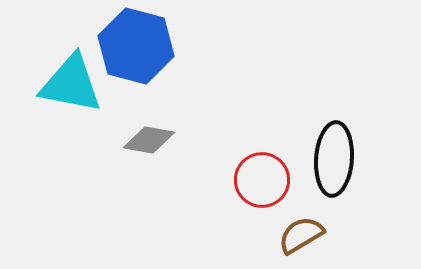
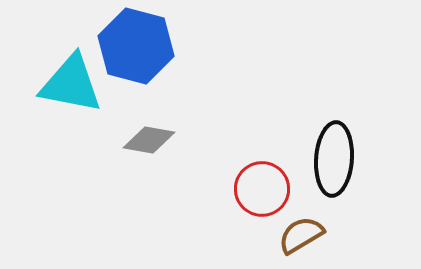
red circle: moved 9 px down
